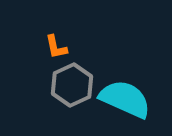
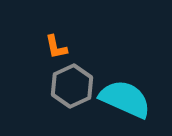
gray hexagon: moved 1 px down
